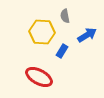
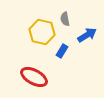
gray semicircle: moved 3 px down
yellow hexagon: rotated 10 degrees clockwise
red ellipse: moved 5 px left
